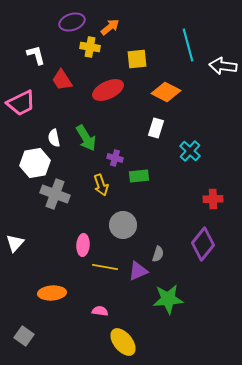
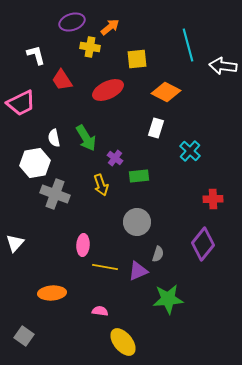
purple cross: rotated 21 degrees clockwise
gray circle: moved 14 px right, 3 px up
